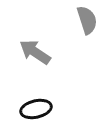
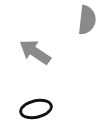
gray semicircle: rotated 24 degrees clockwise
